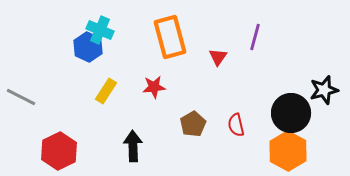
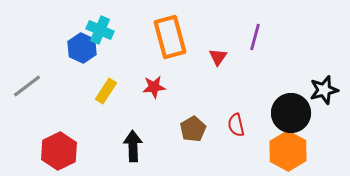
blue hexagon: moved 6 px left, 1 px down
gray line: moved 6 px right, 11 px up; rotated 64 degrees counterclockwise
brown pentagon: moved 5 px down
